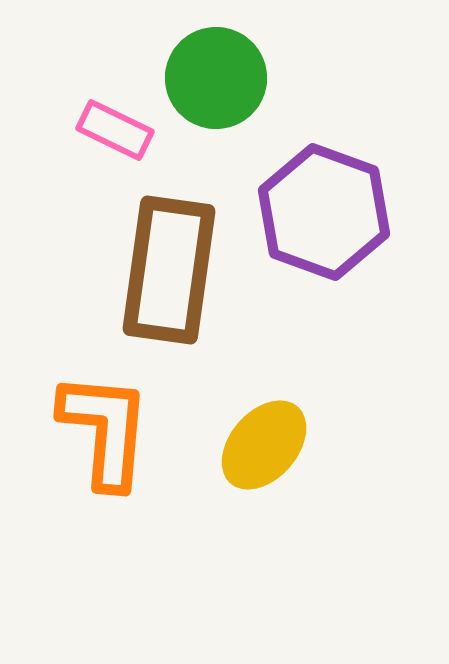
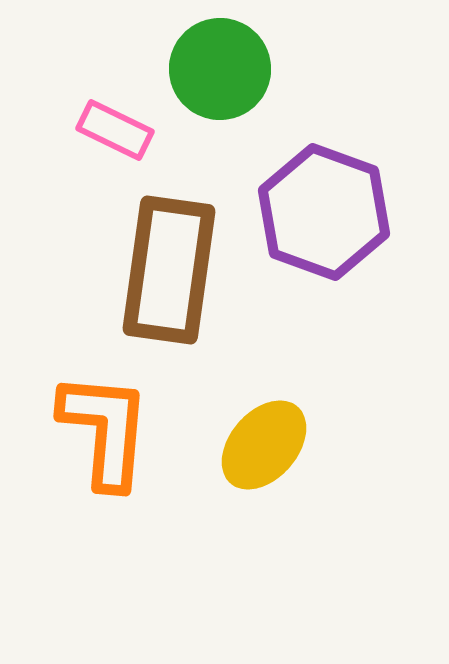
green circle: moved 4 px right, 9 px up
